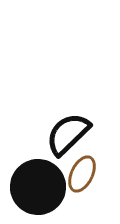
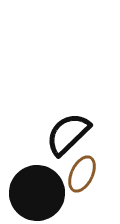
black circle: moved 1 px left, 6 px down
